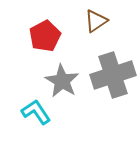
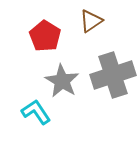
brown triangle: moved 5 px left
red pentagon: rotated 12 degrees counterclockwise
